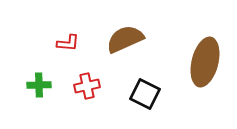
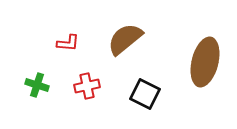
brown semicircle: rotated 15 degrees counterclockwise
green cross: moved 2 px left; rotated 20 degrees clockwise
